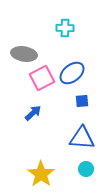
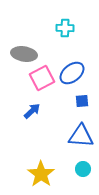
blue arrow: moved 1 px left, 2 px up
blue triangle: moved 1 px left, 2 px up
cyan circle: moved 3 px left
